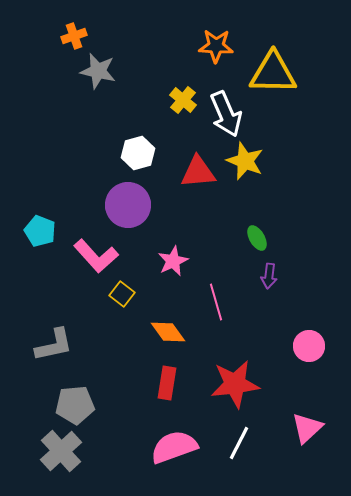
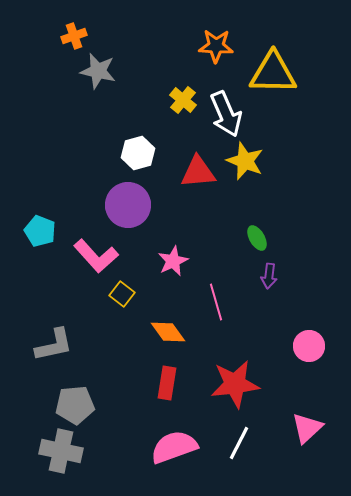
gray cross: rotated 36 degrees counterclockwise
